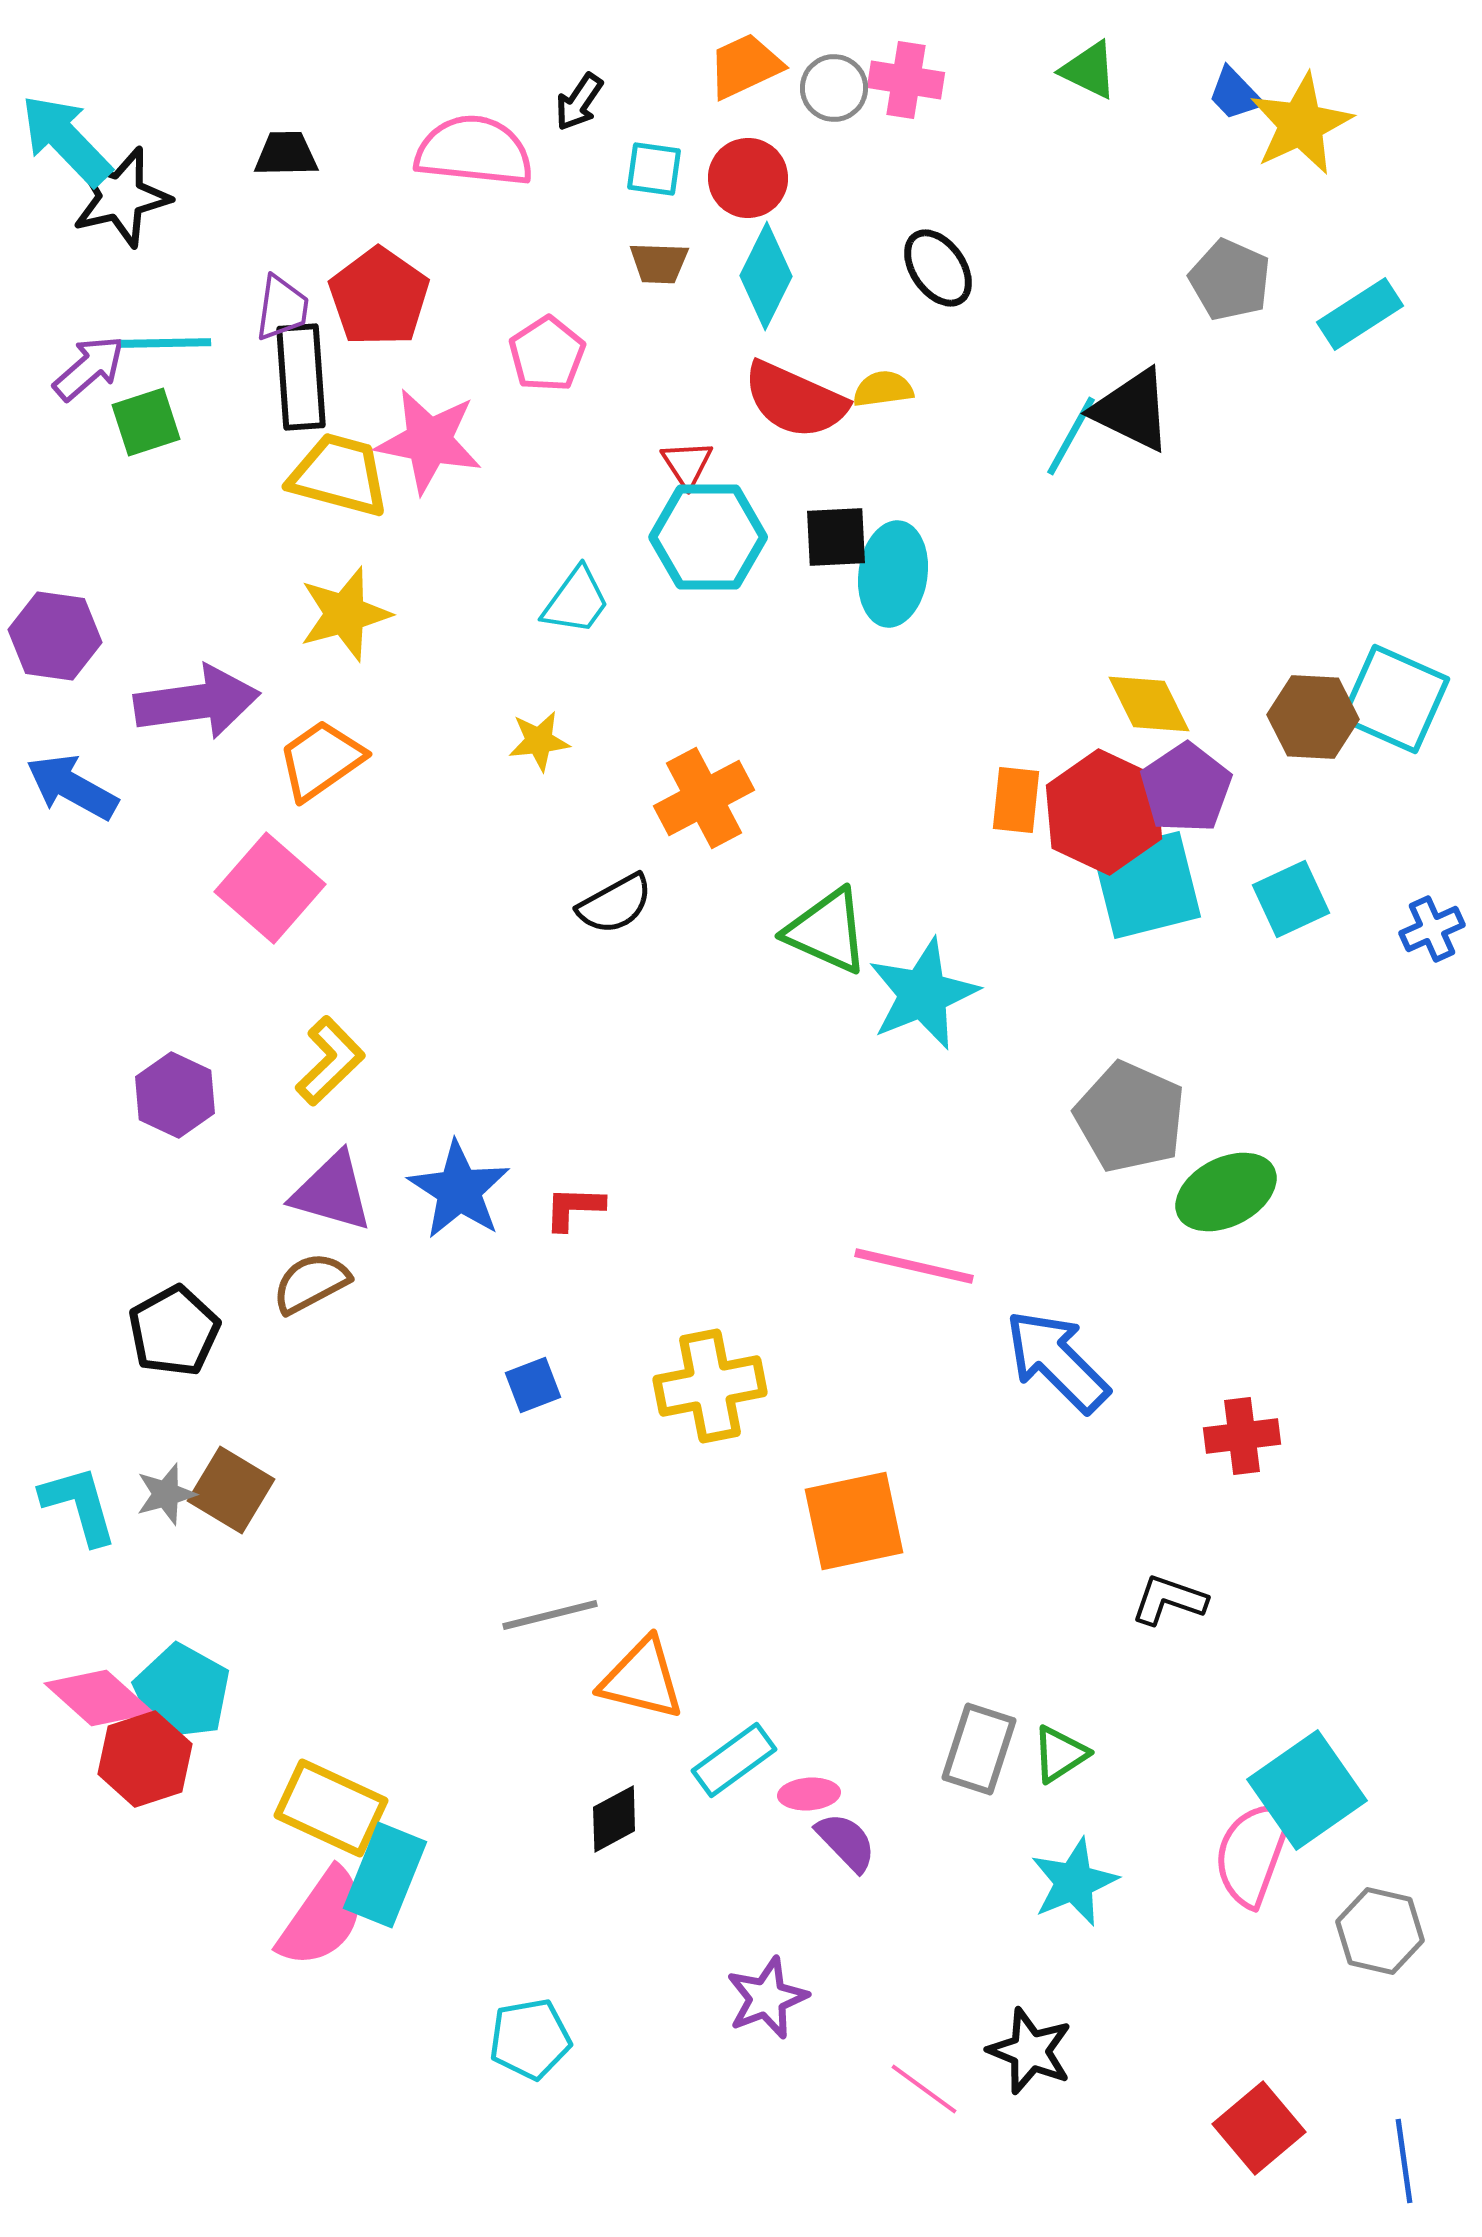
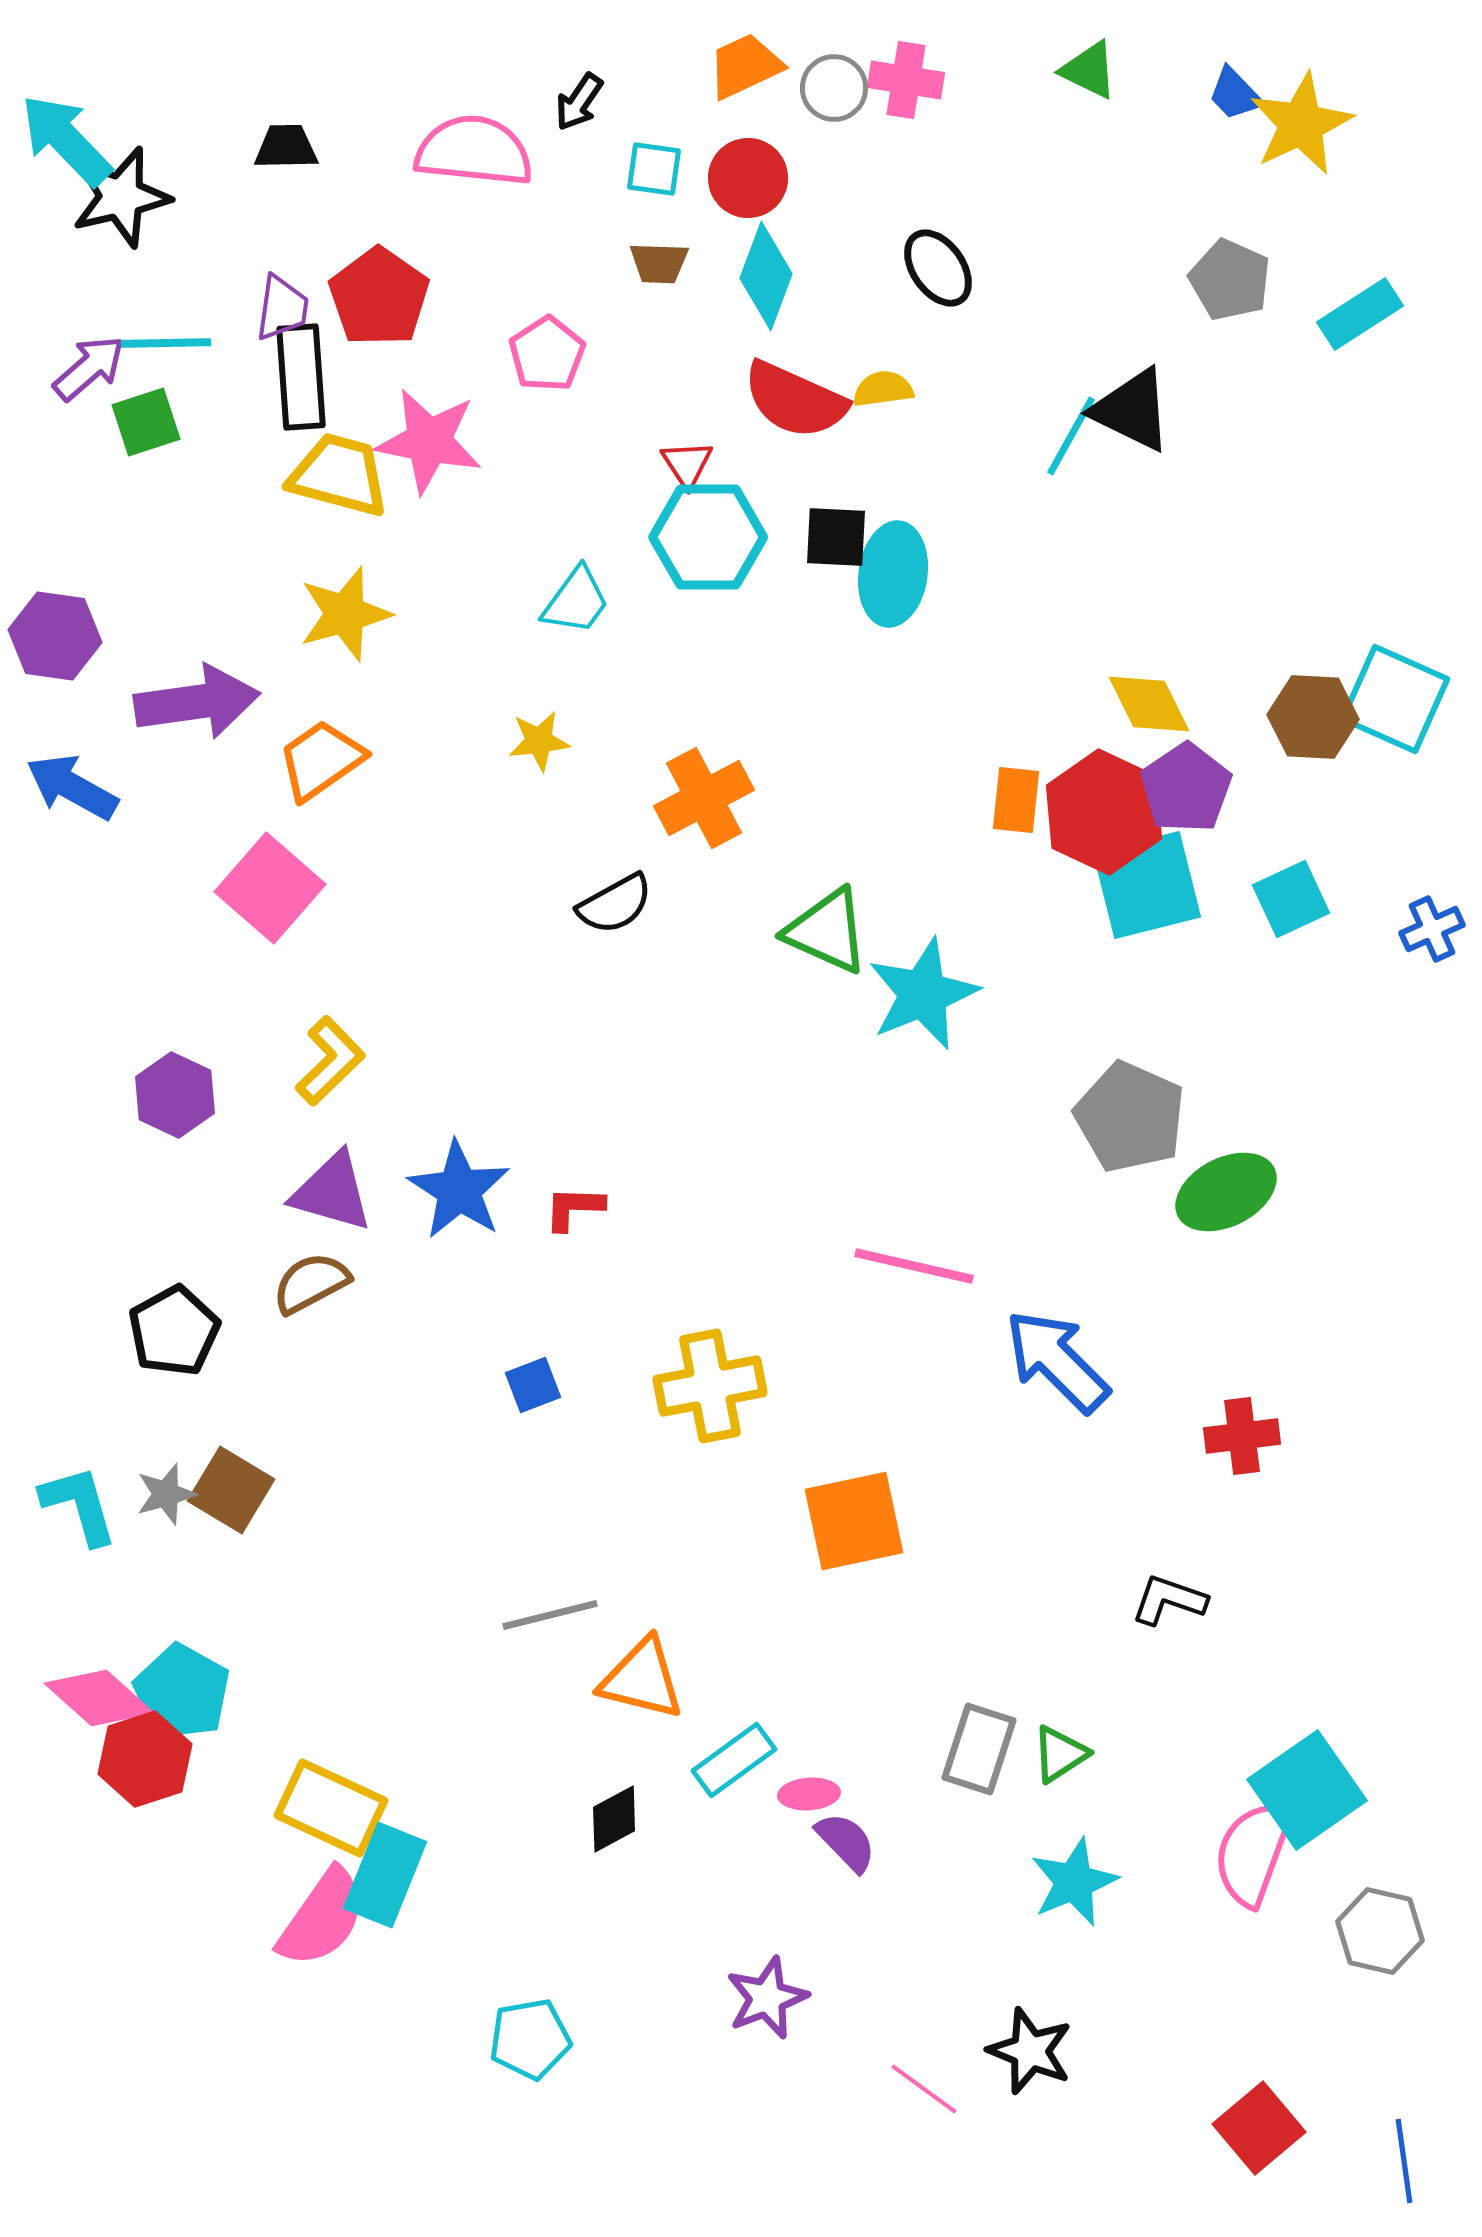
black trapezoid at (286, 154): moved 7 px up
cyan diamond at (766, 276): rotated 6 degrees counterclockwise
black square at (836, 537): rotated 6 degrees clockwise
